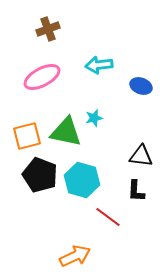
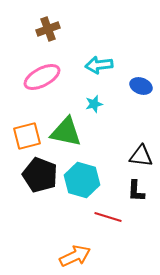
cyan star: moved 14 px up
red line: rotated 20 degrees counterclockwise
